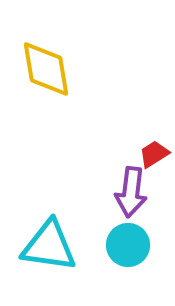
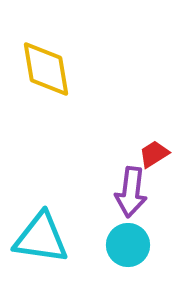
cyan triangle: moved 8 px left, 8 px up
